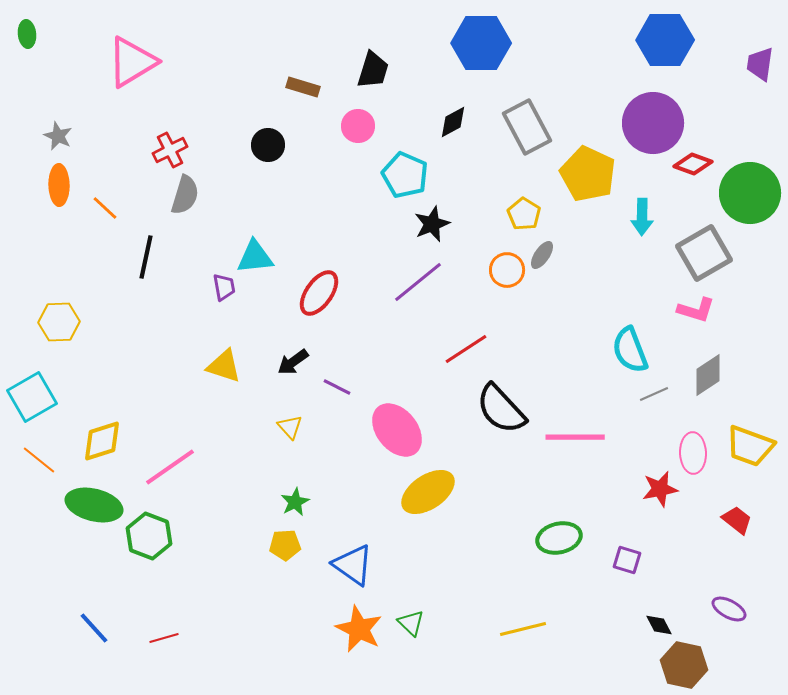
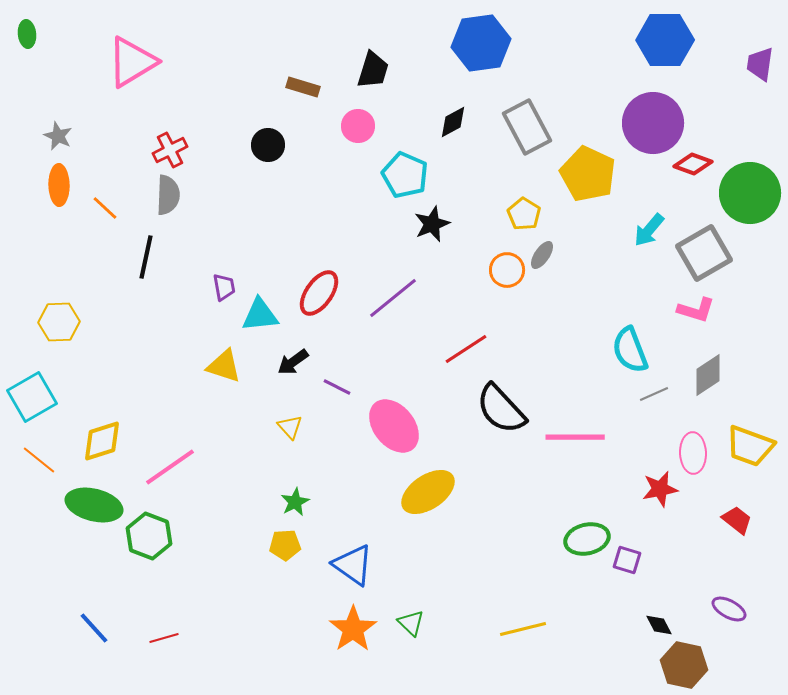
blue hexagon at (481, 43): rotated 8 degrees counterclockwise
gray semicircle at (185, 195): moved 17 px left; rotated 15 degrees counterclockwise
cyan arrow at (642, 217): moved 7 px right, 13 px down; rotated 39 degrees clockwise
cyan triangle at (255, 257): moved 5 px right, 58 px down
purple line at (418, 282): moved 25 px left, 16 px down
pink ellipse at (397, 430): moved 3 px left, 4 px up
green ellipse at (559, 538): moved 28 px right, 1 px down
orange star at (359, 629): moved 6 px left; rotated 12 degrees clockwise
